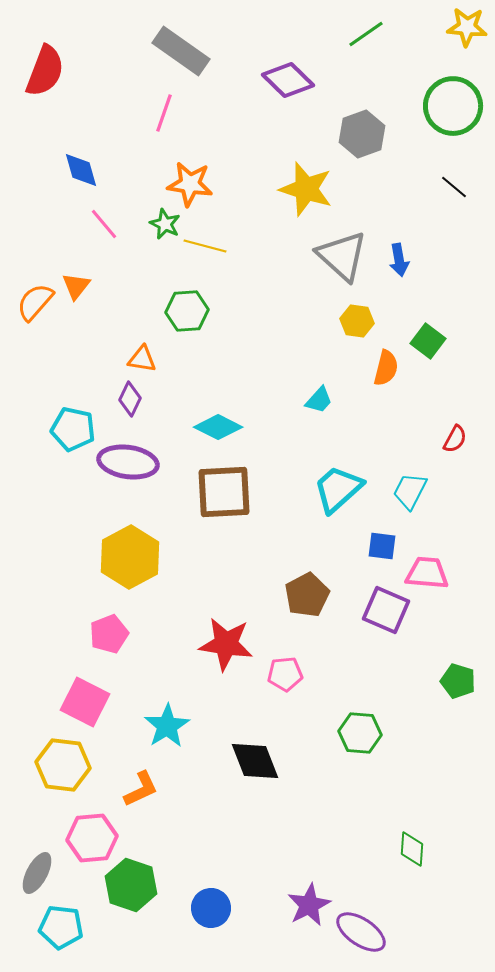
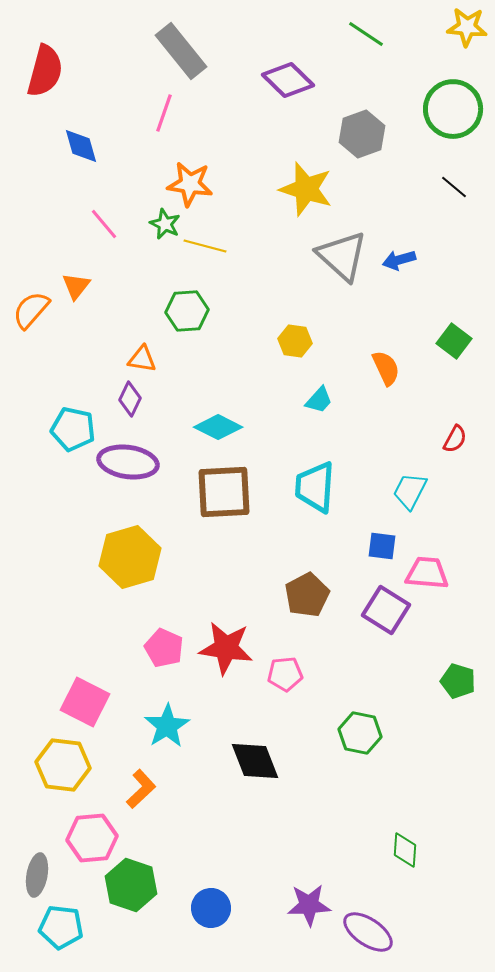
green line at (366, 34): rotated 69 degrees clockwise
gray rectangle at (181, 51): rotated 16 degrees clockwise
red semicircle at (45, 71): rotated 6 degrees counterclockwise
green circle at (453, 106): moved 3 px down
blue diamond at (81, 170): moved 24 px up
blue arrow at (399, 260): rotated 84 degrees clockwise
orange semicircle at (35, 302): moved 4 px left, 8 px down
yellow hexagon at (357, 321): moved 62 px left, 20 px down
green square at (428, 341): moved 26 px right
orange semicircle at (386, 368): rotated 39 degrees counterclockwise
cyan trapezoid at (338, 489): moved 23 px left, 2 px up; rotated 44 degrees counterclockwise
yellow hexagon at (130, 557): rotated 12 degrees clockwise
purple square at (386, 610): rotated 9 degrees clockwise
pink pentagon at (109, 634): moved 55 px right, 14 px down; rotated 27 degrees counterclockwise
red star at (226, 644): moved 4 px down
green hexagon at (360, 733): rotated 6 degrees clockwise
orange L-shape at (141, 789): rotated 18 degrees counterclockwise
green diamond at (412, 849): moved 7 px left, 1 px down
gray ellipse at (37, 873): moved 2 px down; rotated 18 degrees counterclockwise
purple star at (309, 905): rotated 24 degrees clockwise
purple ellipse at (361, 932): moved 7 px right
